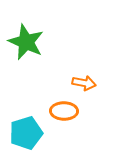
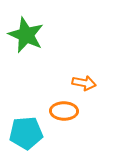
green star: moved 7 px up
cyan pentagon: rotated 12 degrees clockwise
